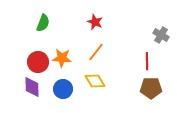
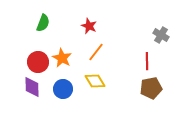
red star: moved 6 px left, 4 px down
orange star: rotated 24 degrees clockwise
brown pentagon: rotated 10 degrees counterclockwise
